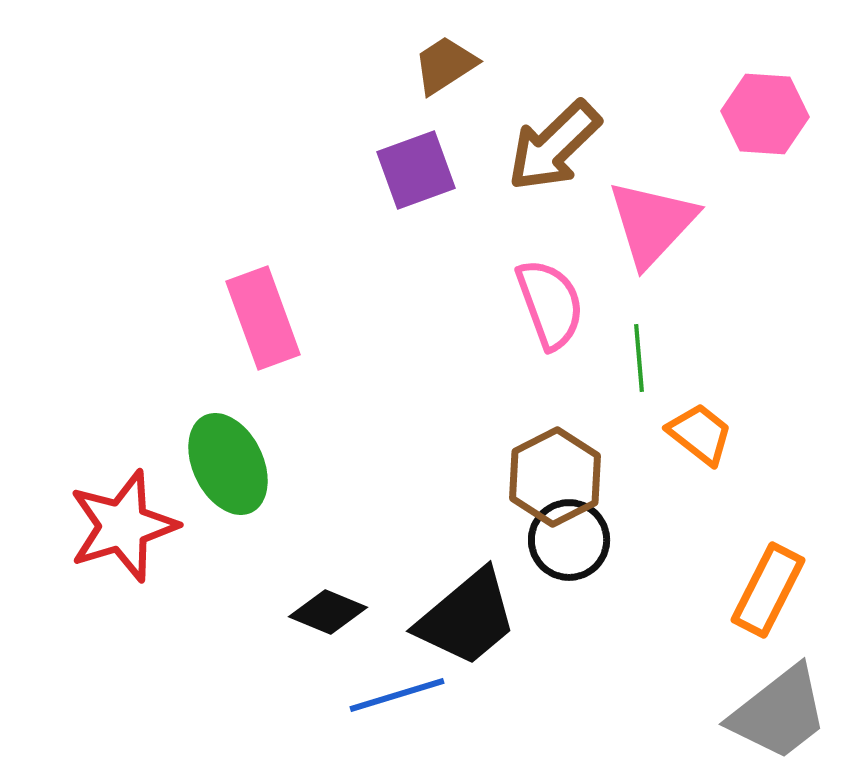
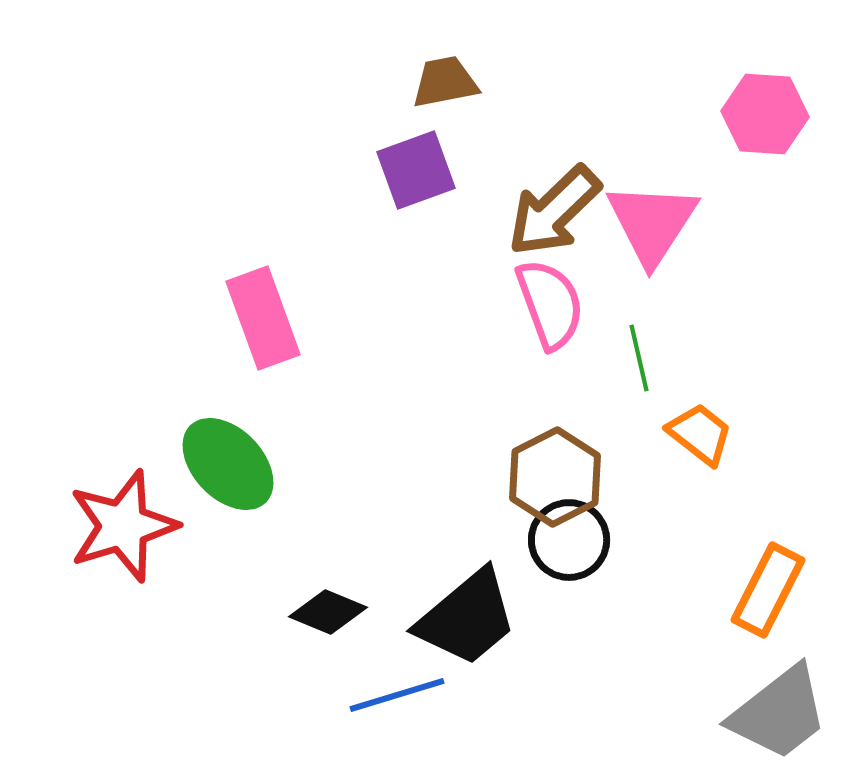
brown trapezoid: moved 17 px down; rotated 22 degrees clockwise
brown arrow: moved 65 px down
pink triangle: rotated 10 degrees counterclockwise
green line: rotated 8 degrees counterclockwise
green ellipse: rotated 18 degrees counterclockwise
